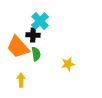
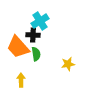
cyan cross: rotated 12 degrees clockwise
